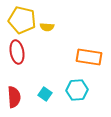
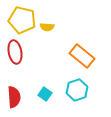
red ellipse: moved 2 px left
orange rectangle: moved 7 px left, 1 px up; rotated 30 degrees clockwise
cyan hexagon: rotated 15 degrees counterclockwise
